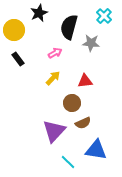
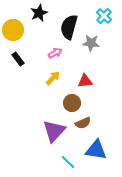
yellow circle: moved 1 px left
